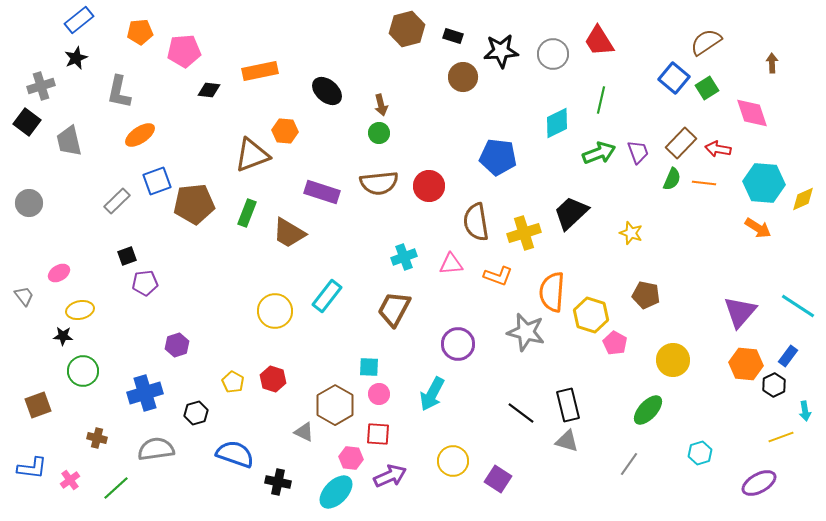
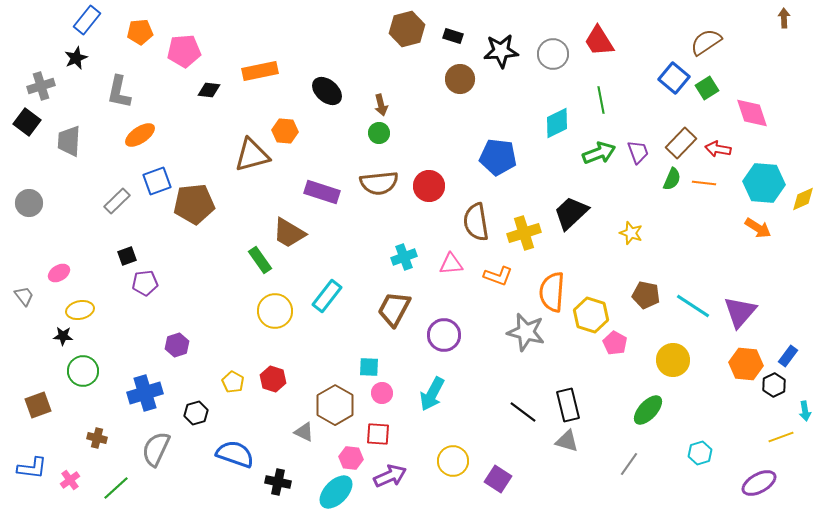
blue rectangle at (79, 20): moved 8 px right; rotated 12 degrees counterclockwise
brown arrow at (772, 63): moved 12 px right, 45 px up
brown circle at (463, 77): moved 3 px left, 2 px down
green line at (601, 100): rotated 24 degrees counterclockwise
gray trapezoid at (69, 141): rotated 16 degrees clockwise
brown triangle at (252, 155): rotated 6 degrees clockwise
green rectangle at (247, 213): moved 13 px right, 47 px down; rotated 56 degrees counterclockwise
cyan line at (798, 306): moved 105 px left
purple circle at (458, 344): moved 14 px left, 9 px up
pink circle at (379, 394): moved 3 px right, 1 px up
black line at (521, 413): moved 2 px right, 1 px up
gray semicircle at (156, 449): rotated 57 degrees counterclockwise
